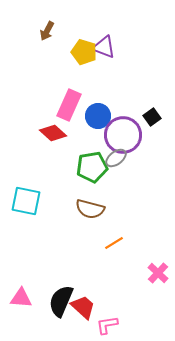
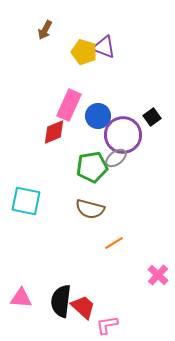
brown arrow: moved 2 px left, 1 px up
red diamond: moved 1 px right, 1 px up; rotated 64 degrees counterclockwise
pink cross: moved 2 px down
black semicircle: rotated 16 degrees counterclockwise
